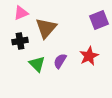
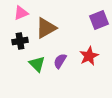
brown triangle: rotated 20 degrees clockwise
